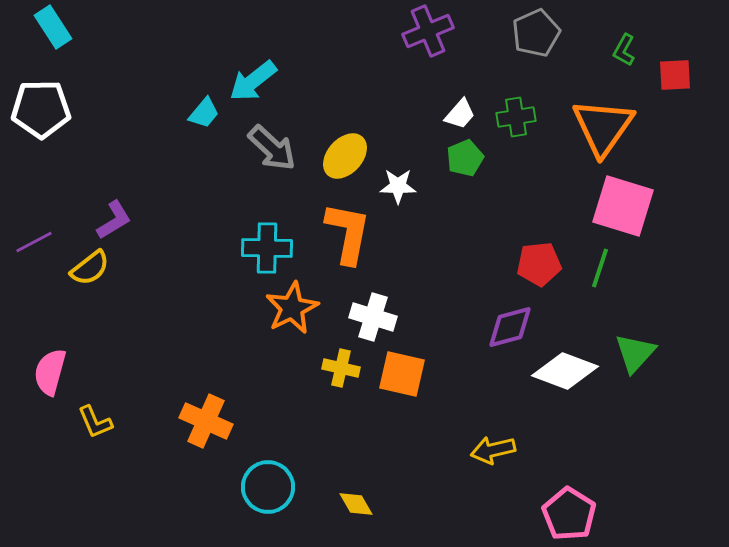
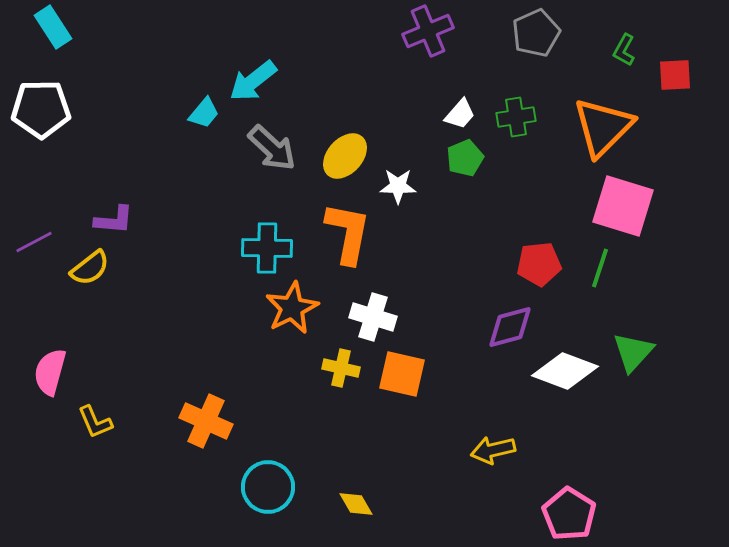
orange triangle: rotated 10 degrees clockwise
purple L-shape: rotated 36 degrees clockwise
green triangle: moved 2 px left, 1 px up
